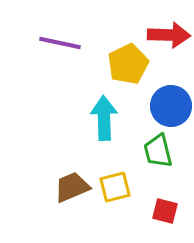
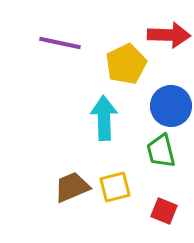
yellow pentagon: moved 2 px left
green trapezoid: moved 3 px right
red square: moved 1 px left; rotated 8 degrees clockwise
